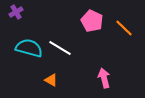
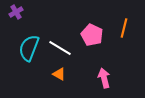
pink pentagon: moved 14 px down
orange line: rotated 60 degrees clockwise
cyan semicircle: rotated 84 degrees counterclockwise
orange triangle: moved 8 px right, 6 px up
